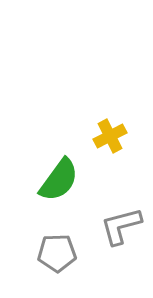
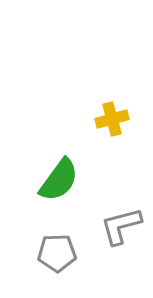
yellow cross: moved 2 px right, 17 px up; rotated 12 degrees clockwise
